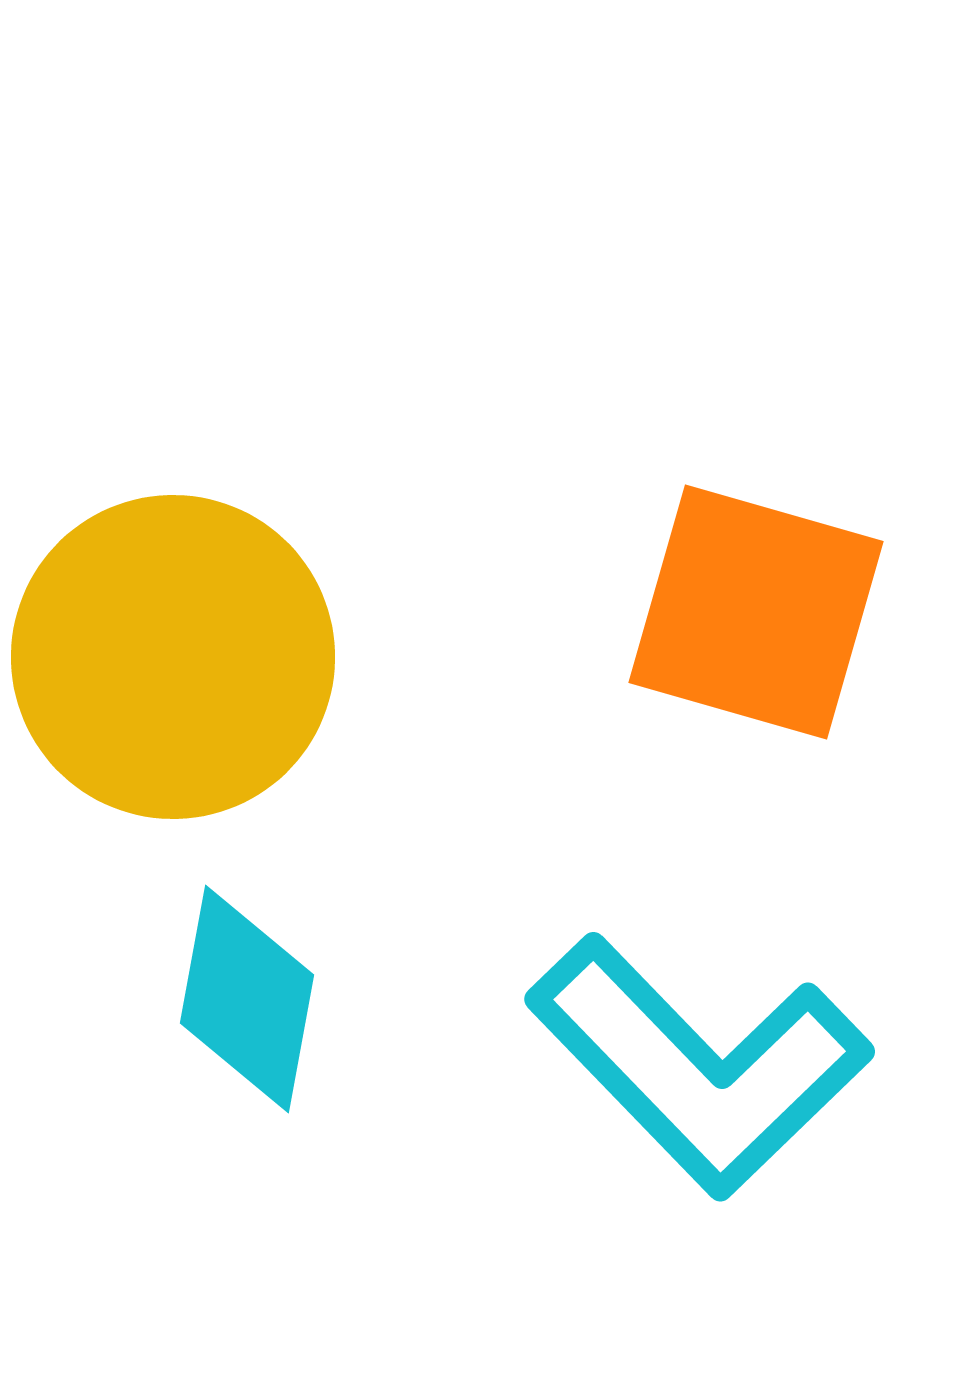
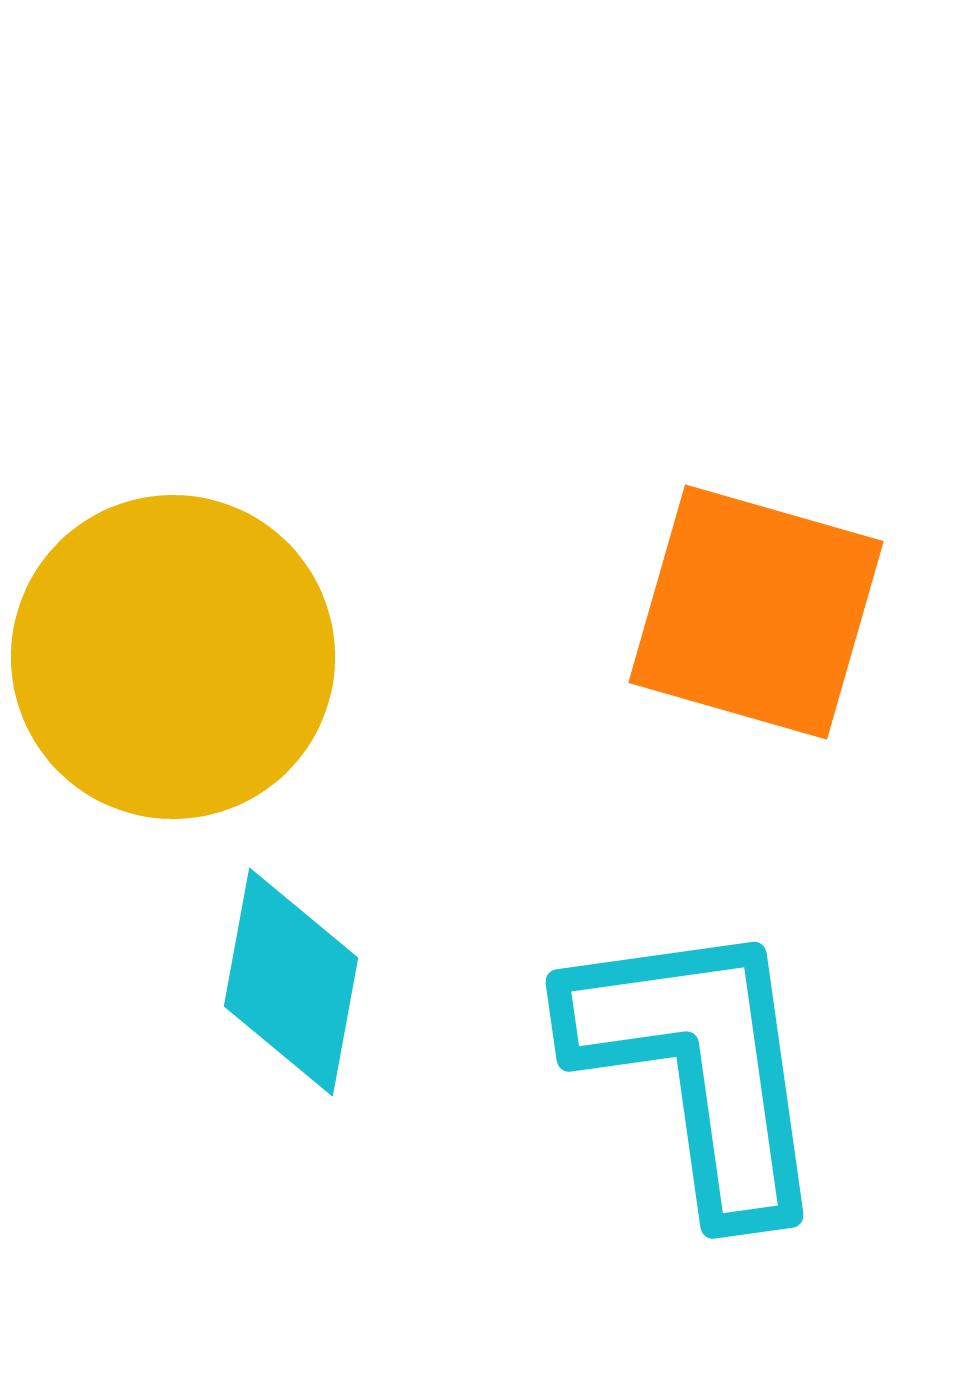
cyan diamond: moved 44 px right, 17 px up
cyan L-shape: rotated 144 degrees counterclockwise
